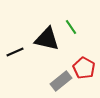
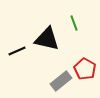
green line: moved 3 px right, 4 px up; rotated 14 degrees clockwise
black line: moved 2 px right, 1 px up
red pentagon: moved 1 px right, 1 px down
